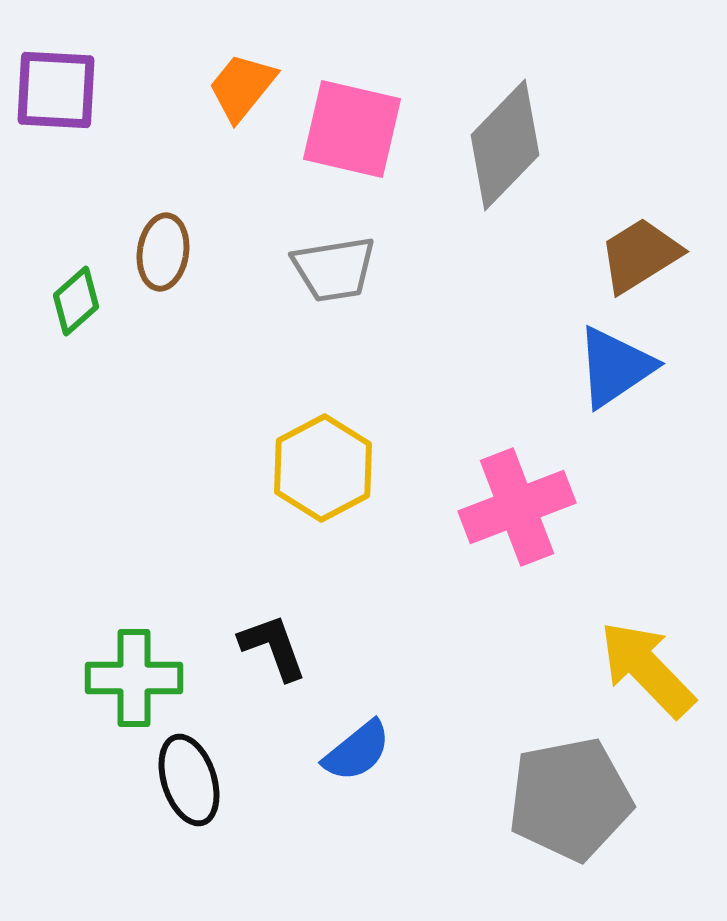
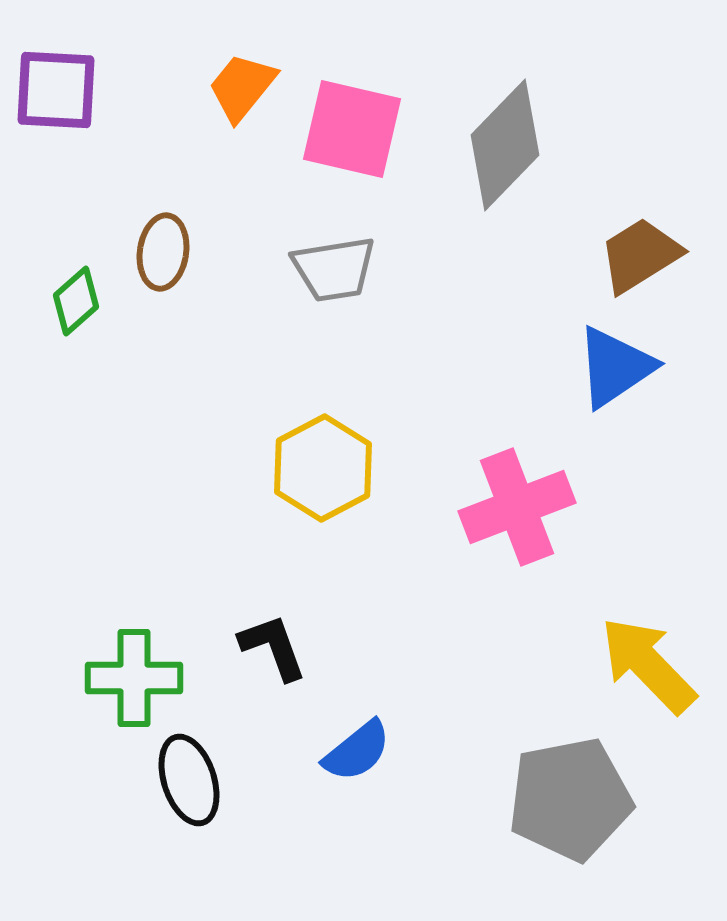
yellow arrow: moved 1 px right, 4 px up
